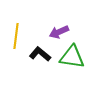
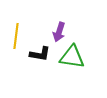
purple arrow: rotated 48 degrees counterclockwise
black L-shape: rotated 150 degrees clockwise
